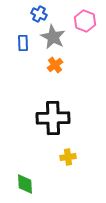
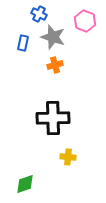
gray star: rotated 10 degrees counterclockwise
blue rectangle: rotated 14 degrees clockwise
orange cross: rotated 21 degrees clockwise
yellow cross: rotated 14 degrees clockwise
green diamond: rotated 75 degrees clockwise
